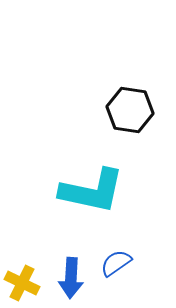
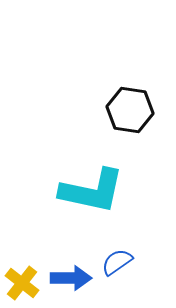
blue semicircle: moved 1 px right, 1 px up
blue arrow: rotated 93 degrees counterclockwise
yellow cross: rotated 12 degrees clockwise
